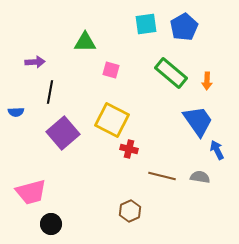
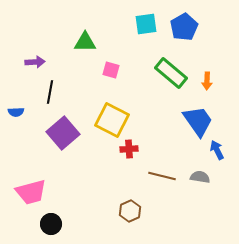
red cross: rotated 18 degrees counterclockwise
